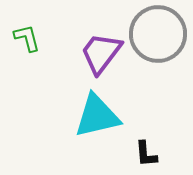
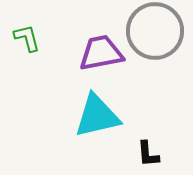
gray circle: moved 3 px left, 3 px up
purple trapezoid: rotated 42 degrees clockwise
black L-shape: moved 2 px right
